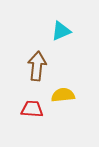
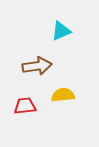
brown arrow: rotated 76 degrees clockwise
red trapezoid: moved 7 px left, 3 px up; rotated 10 degrees counterclockwise
